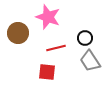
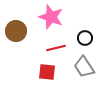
pink star: moved 3 px right
brown circle: moved 2 px left, 2 px up
gray trapezoid: moved 6 px left, 6 px down
